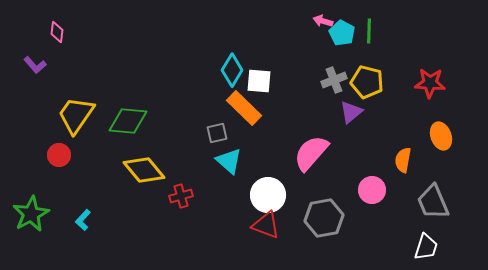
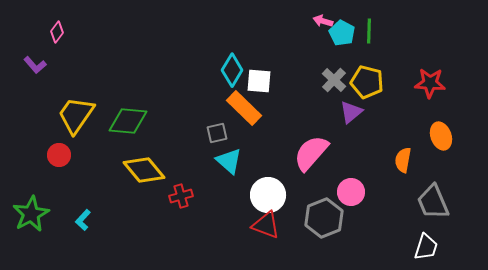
pink diamond: rotated 30 degrees clockwise
gray cross: rotated 25 degrees counterclockwise
pink circle: moved 21 px left, 2 px down
gray hexagon: rotated 12 degrees counterclockwise
